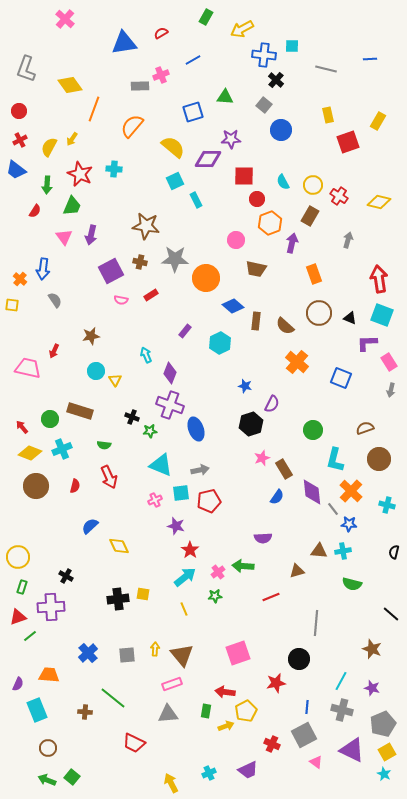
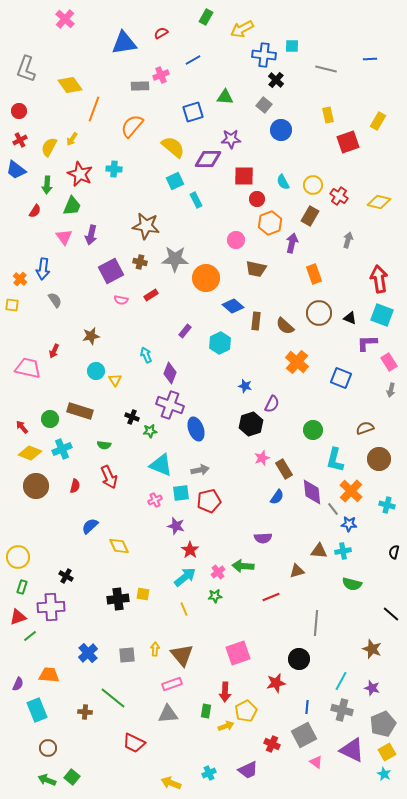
red arrow at (225, 692): rotated 96 degrees counterclockwise
yellow arrow at (171, 783): rotated 42 degrees counterclockwise
